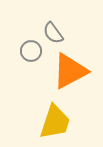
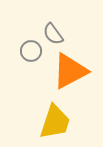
gray semicircle: moved 1 px down
